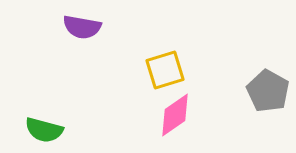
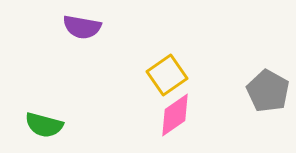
yellow square: moved 2 px right, 5 px down; rotated 18 degrees counterclockwise
green semicircle: moved 5 px up
